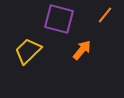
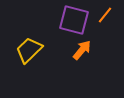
purple square: moved 15 px right, 1 px down
yellow trapezoid: moved 1 px right, 1 px up
